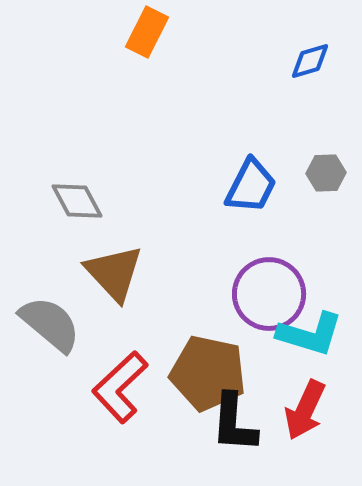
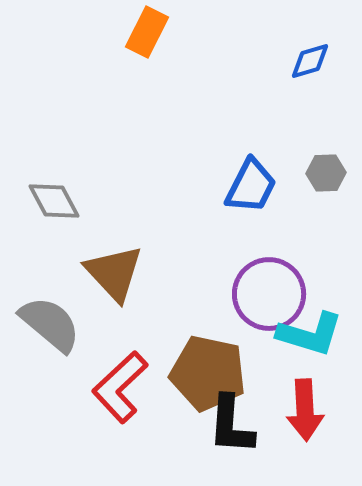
gray diamond: moved 23 px left
red arrow: rotated 28 degrees counterclockwise
black L-shape: moved 3 px left, 2 px down
